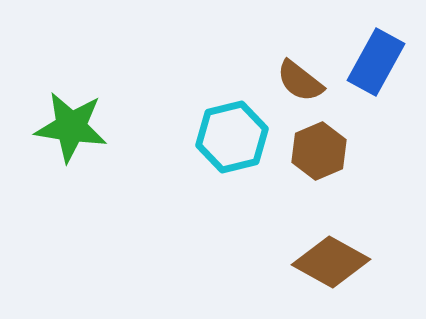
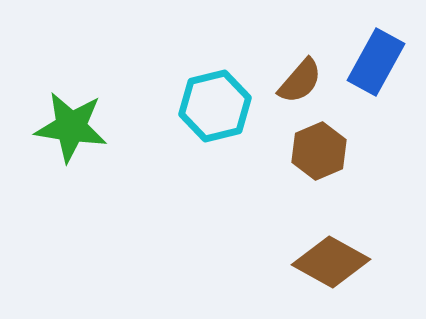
brown semicircle: rotated 87 degrees counterclockwise
cyan hexagon: moved 17 px left, 31 px up
